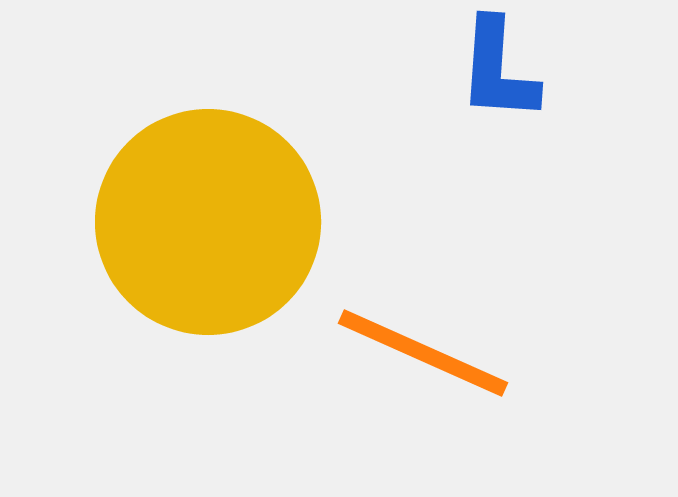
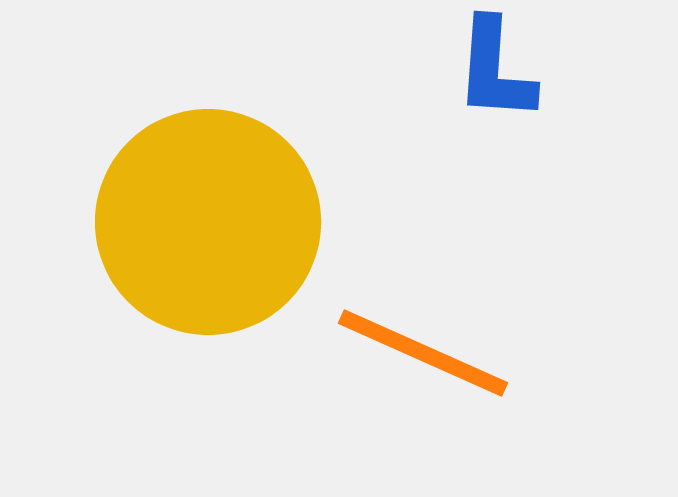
blue L-shape: moved 3 px left
